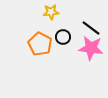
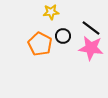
black circle: moved 1 px up
